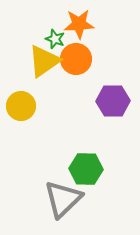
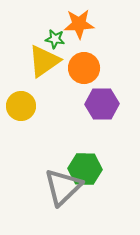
green star: rotated 12 degrees counterclockwise
orange circle: moved 8 px right, 9 px down
purple hexagon: moved 11 px left, 3 px down
green hexagon: moved 1 px left
gray triangle: moved 12 px up
